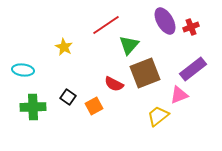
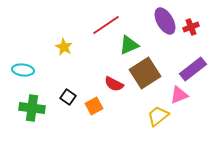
green triangle: rotated 25 degrees clockwise
brown square: rotated 12 degrees counterclockwise
green cross: moved 1 px left, 1 px down; rotated 10 degrees clockwise
